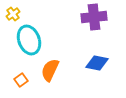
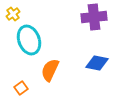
orange square: moved 8 px down
